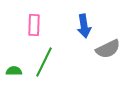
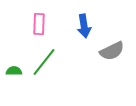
pink rectangle: moved 5 px right, 1 px up
gray semicircle: moved 4 px right, 2 px down
green line: rotated 12 degrees clockwise
